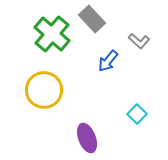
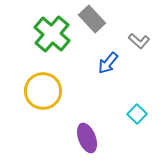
blue arrow: moved 2 px down
yellow circle: moved 1 px left, 1 px down
